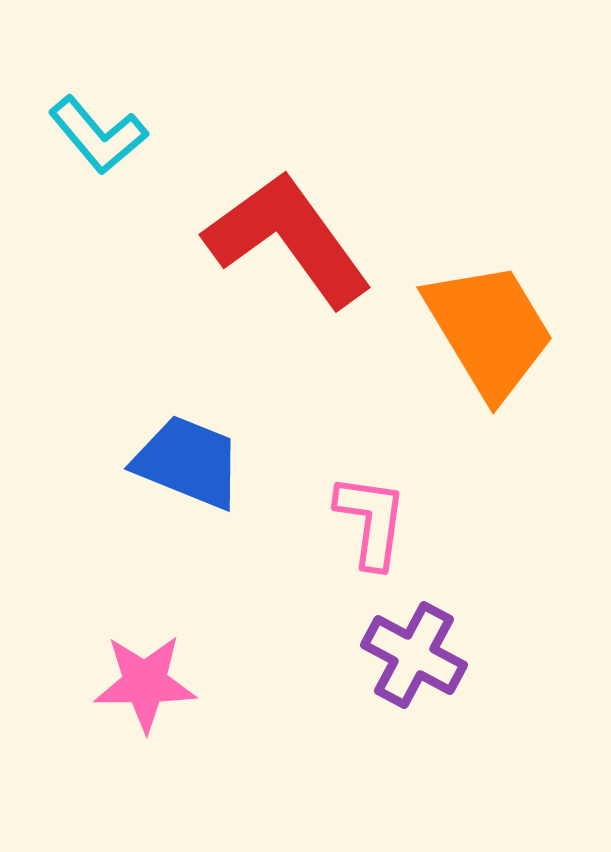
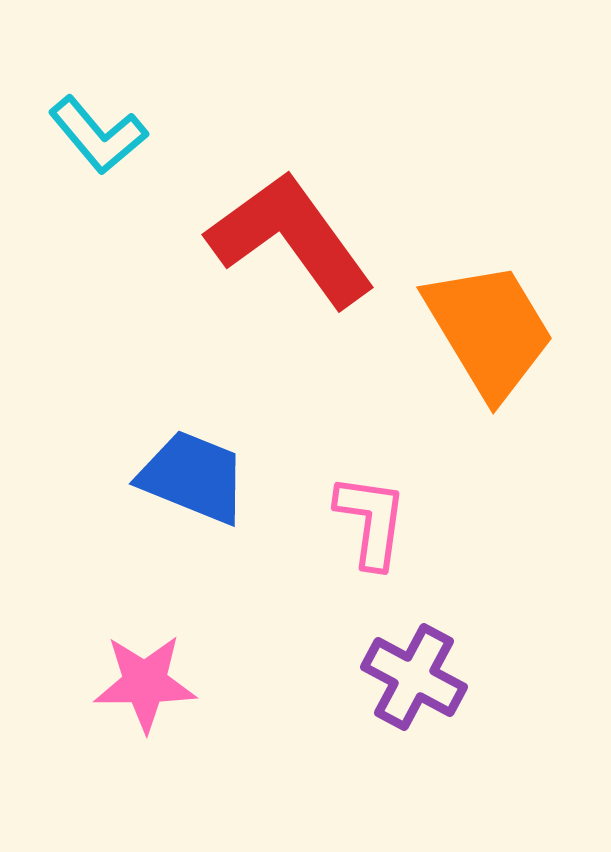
red L-shape: moved 3 px right
blue trapezoid: moved 5 px right, 15 px down
purple cross: moved 22 px down
